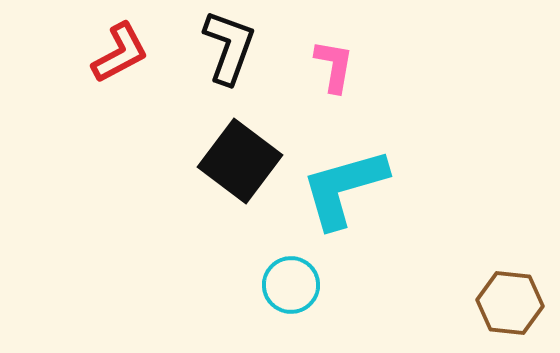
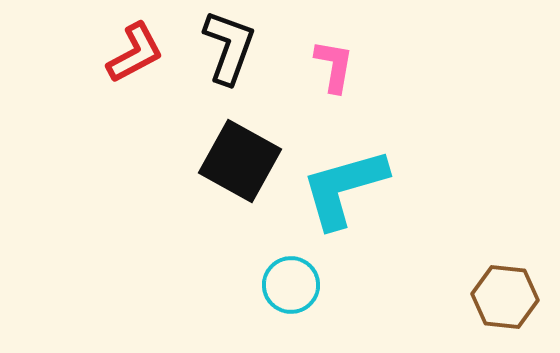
red L-shape: moved 15 px right
black square: rotated 8 degrees counterclockwise
brown hexagon: moved 5 px left, 6 px up
